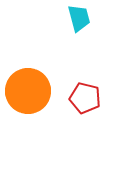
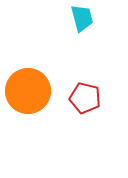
cyan trapezoid: moved 3 px right
